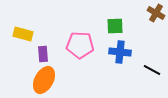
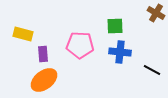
orange ellipse: rotated 24 degrees clockwise
